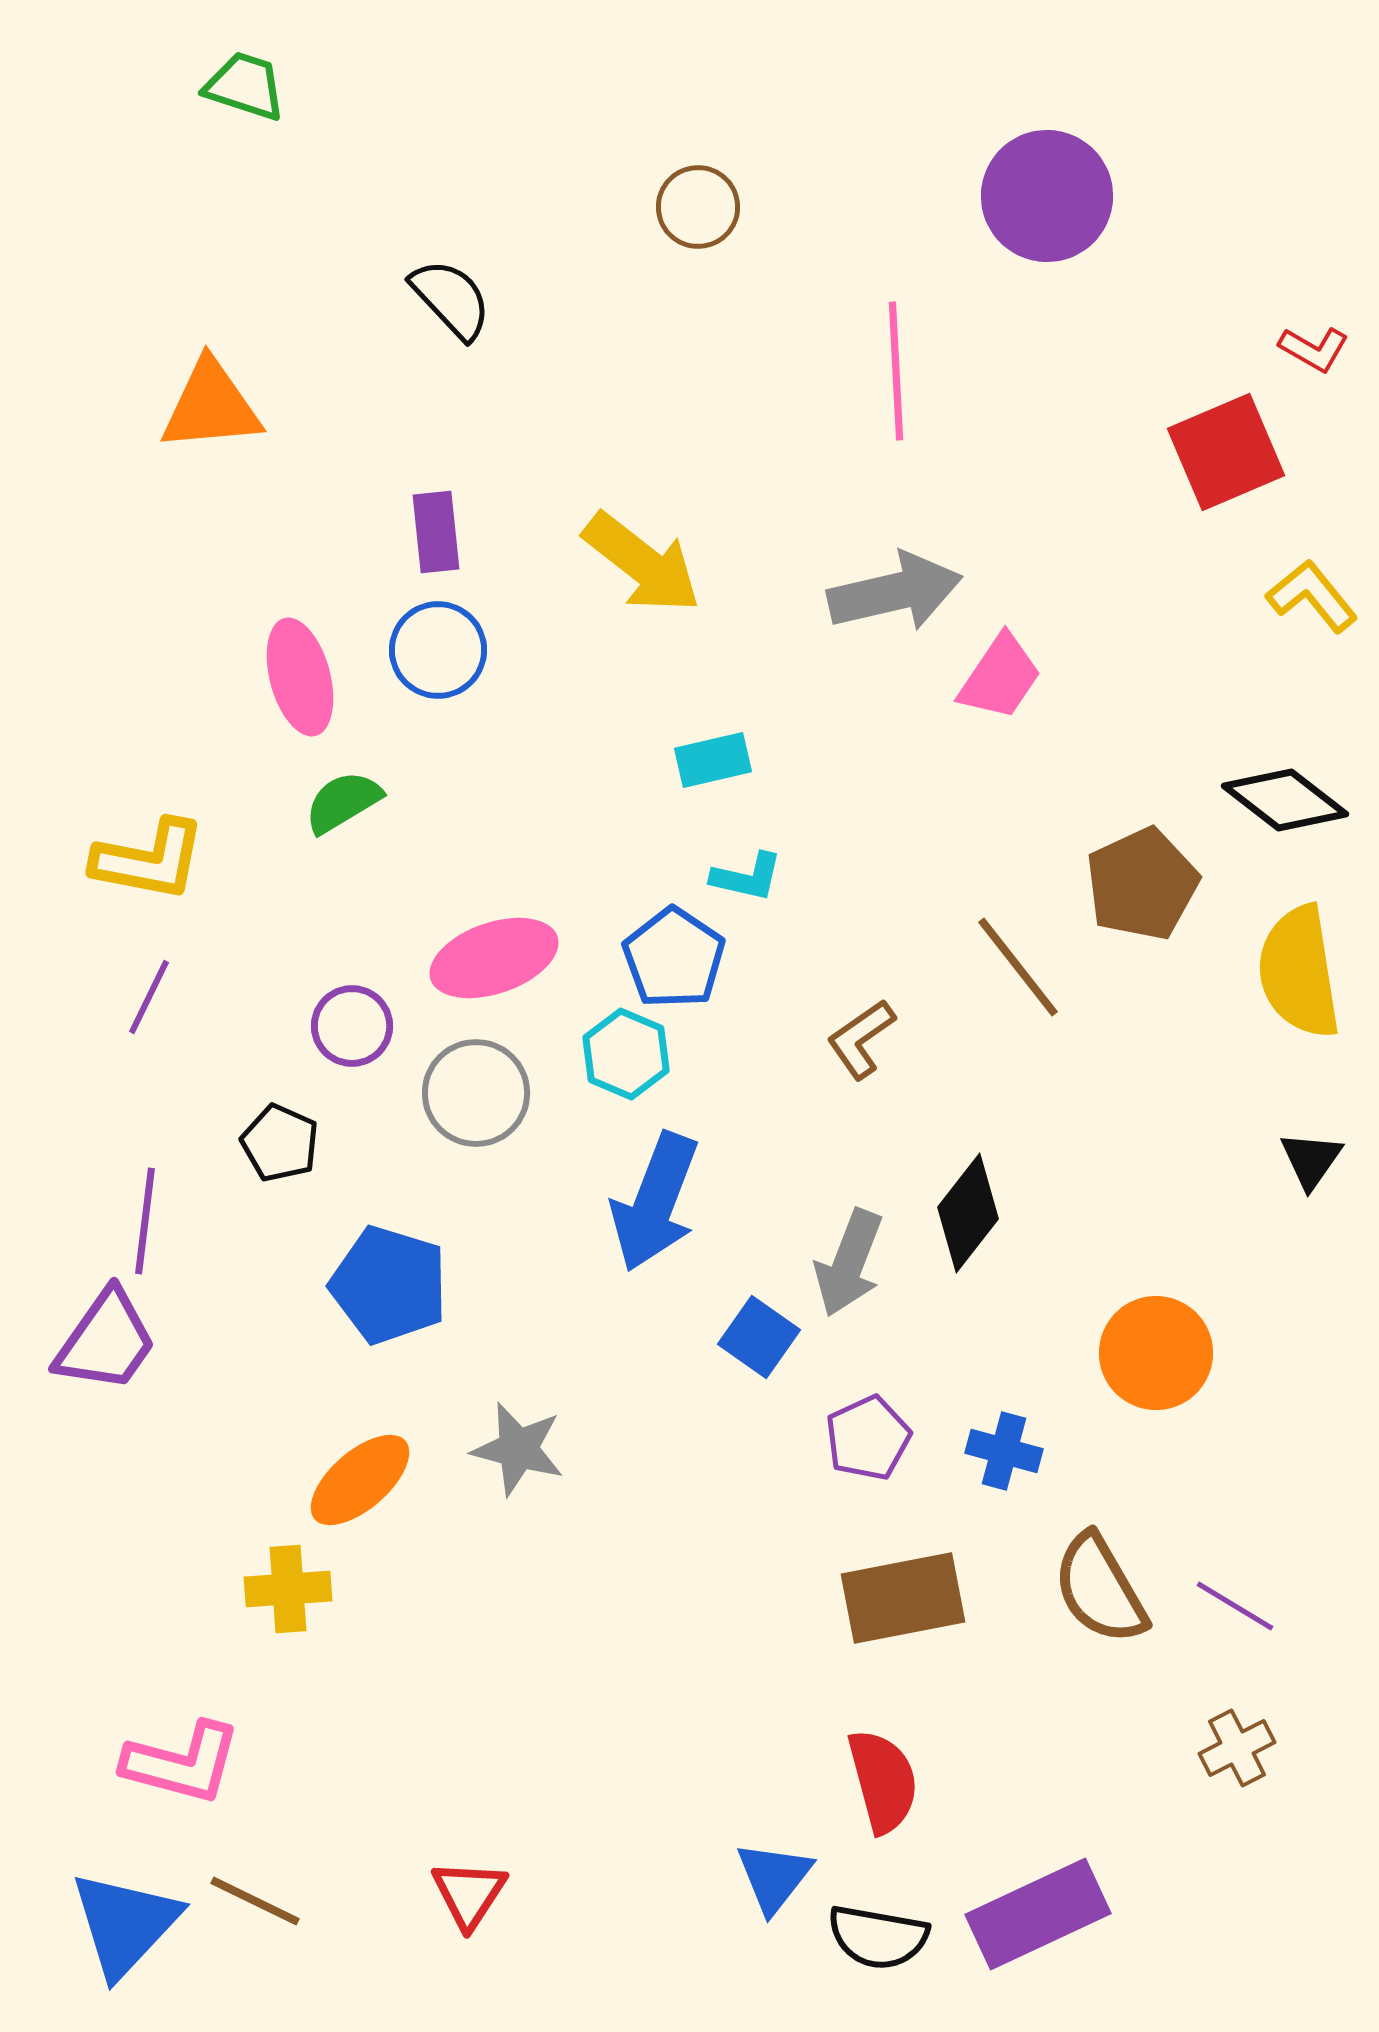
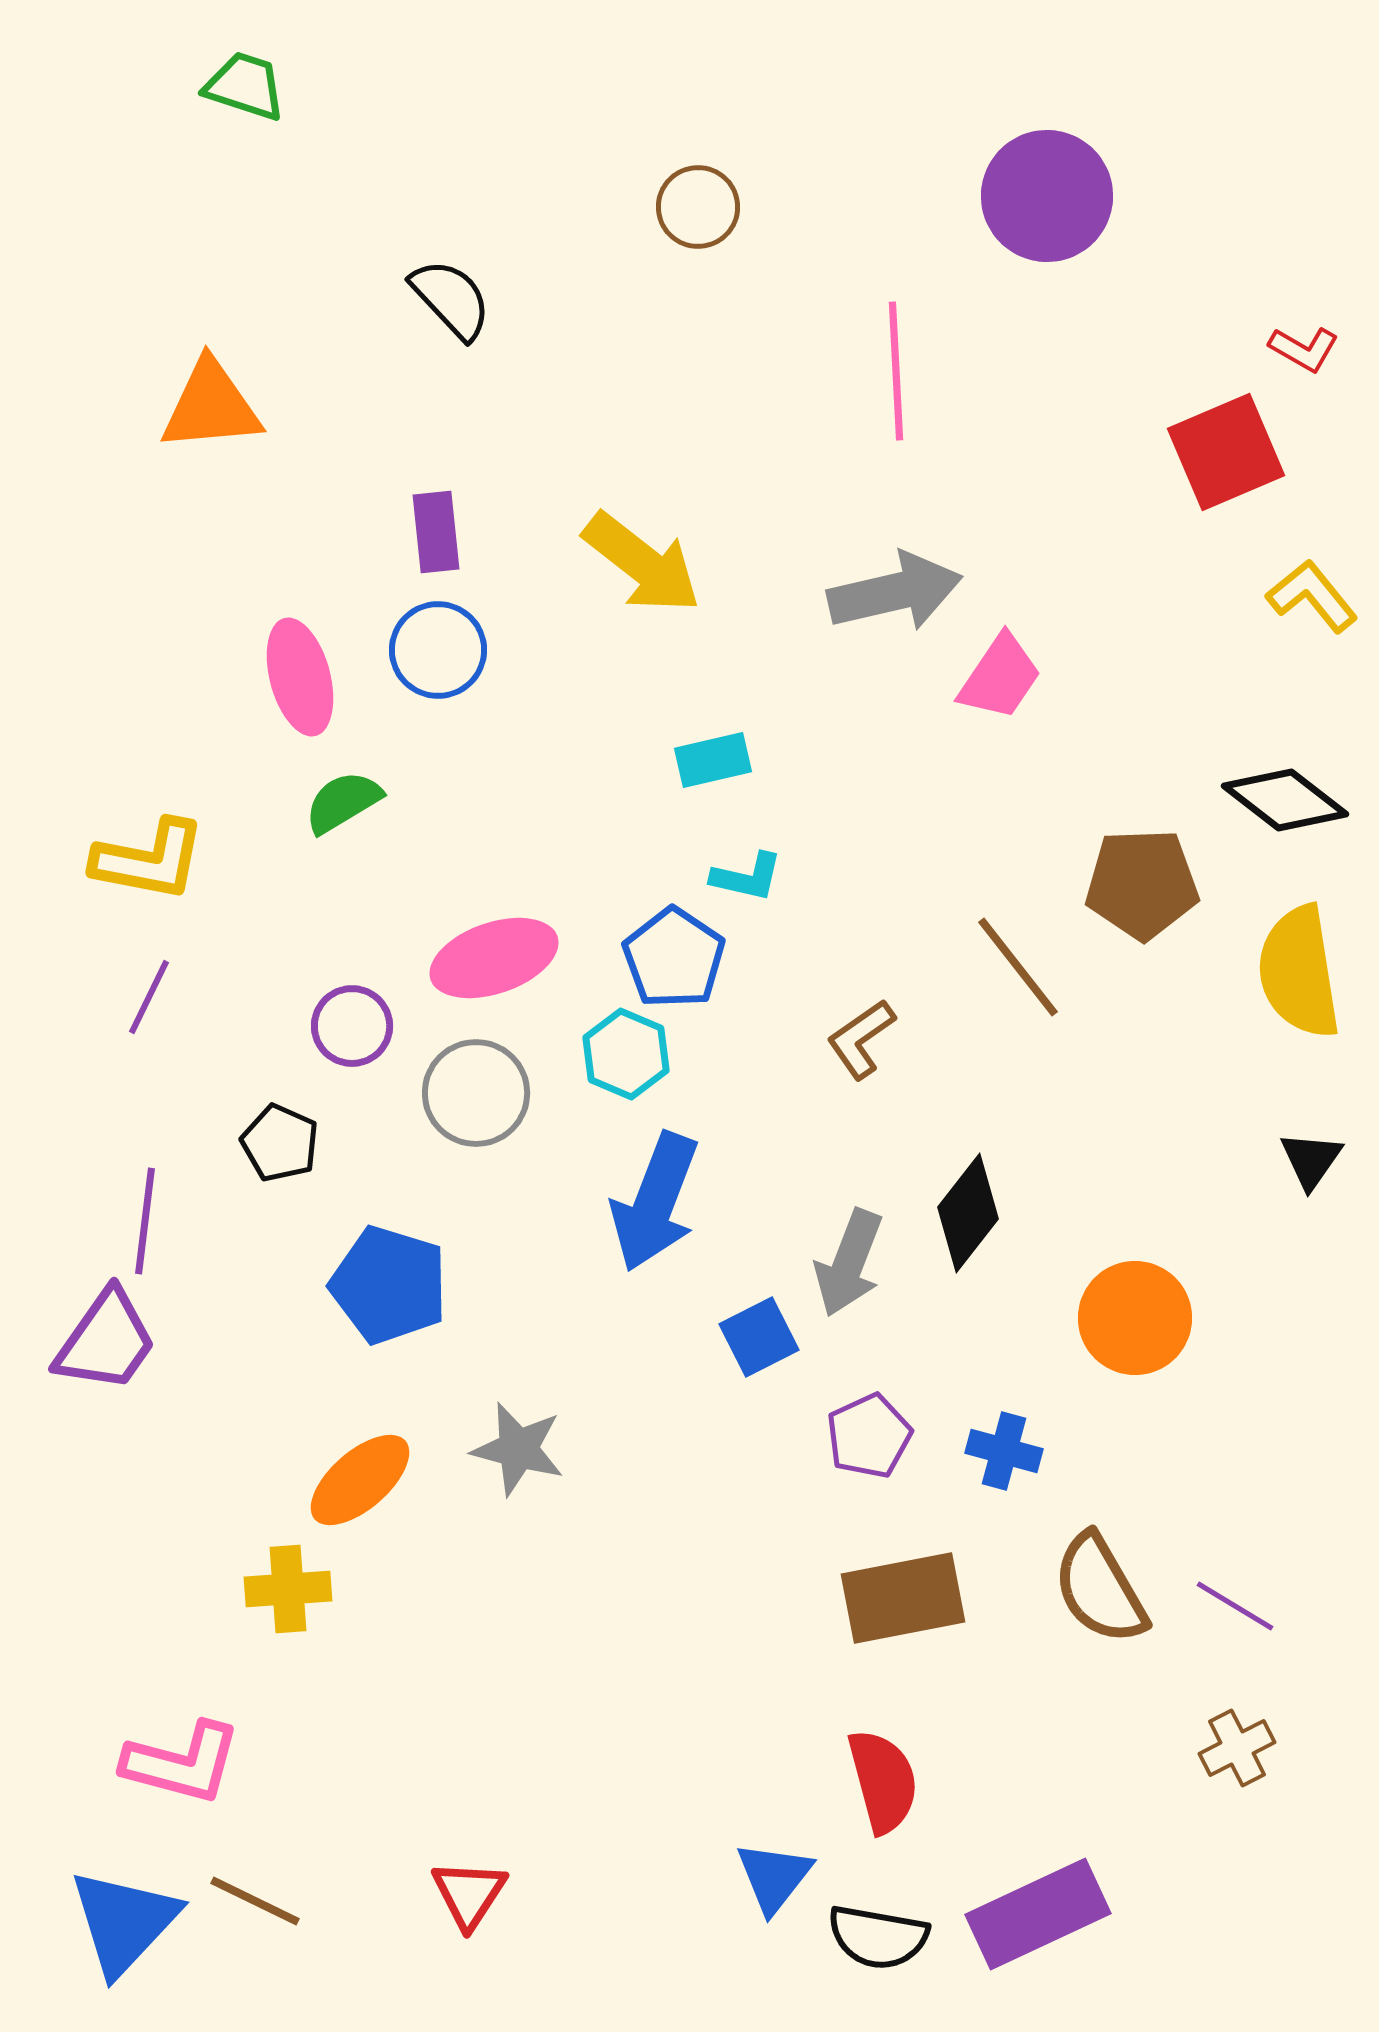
red L-shape at (1314, 349): moved 10 px left
brown pentagon at (1142, 884): rotated 23 degrees clockwise
blue square at (759, 1337): rotated 28 degrees clockwise
orange circle at (1156, 1353): moved 21 px left, 35 px up
purple pentagon at (868, 1438): moved 1 px right, 2 px up
blue triangle at (125, 1924): moved 1 px left, 2 px up
